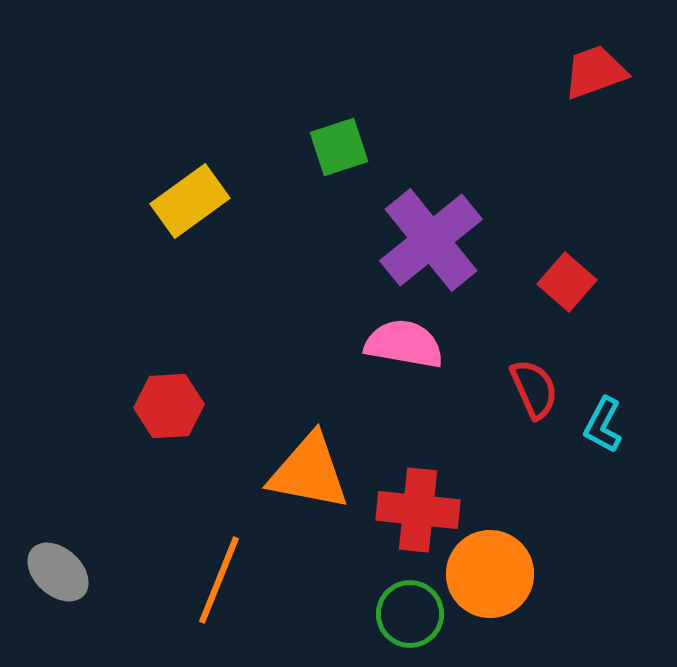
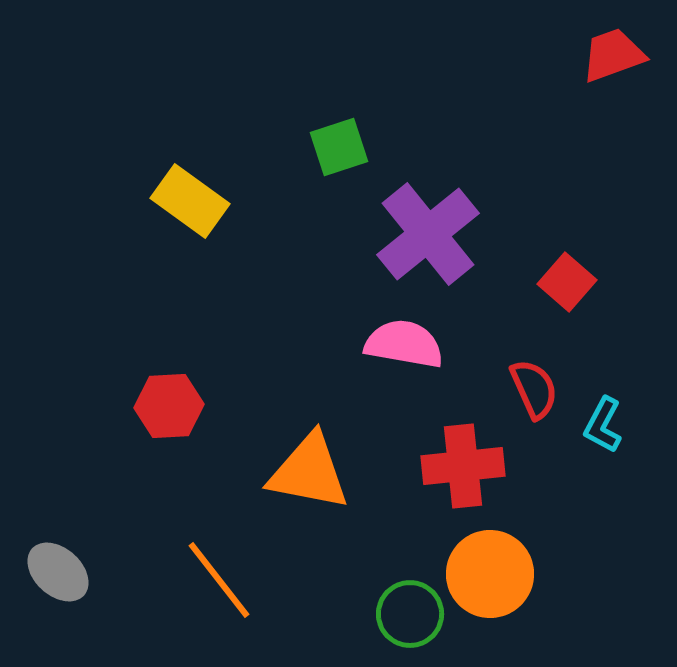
red trapezoid: moved 18 px right, 17 px up
yellow rectangle: rotated 72 degrees clockwise
purple cross: moved 3 px left, 6 px up
red cross: moved 45 px right, 44 px up; rotated 12 degrees counterclockwise
orange line: rotated 60 degrees counterclockwise
